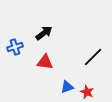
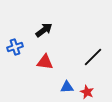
black arrow: moved 3 px up
blue triangle: rotated 16 degrees clockwise
